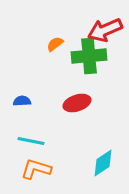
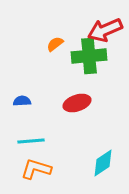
cyan line: rotated 16 degrees counterclockwise
